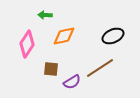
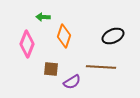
green arrow: moved 2 px left, 2 px down
orange diamond: rotated 60 degrees counterclockwise
pink diamond: rotated 12 degrees counterclockwise
brown line: moved 1 px right, 1 px up; rotated 36 degrees clockwise
